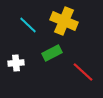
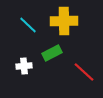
yellow cross: rotated 24 degrees counterclockwise
white cross: moved 8 px right, 3 px down
red line: moved 1 px right
